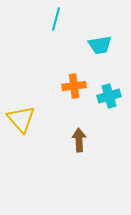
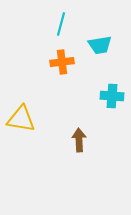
cyan line: moved 5 px right, 5 px down
orange cross: moved 12 px left, 24 px up
cyan cross: moved 3 px right; rotated 20 degrees clockwise
yellow triangle: rotated 40 degrees counterclockwise
